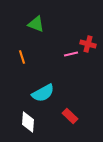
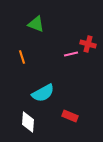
red rectangle: rotated 21 degrees counterclockwise
